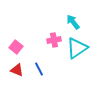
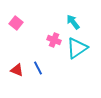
pink cross: rotated 32 degrees clockwise
pink square: moved 24 px up
blue line: moved 1 px left, 1 px up
